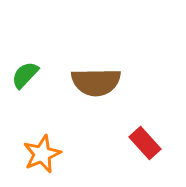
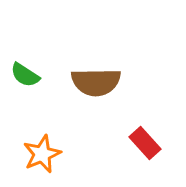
green semicircle: rotated 100 degrees counterclockwise
